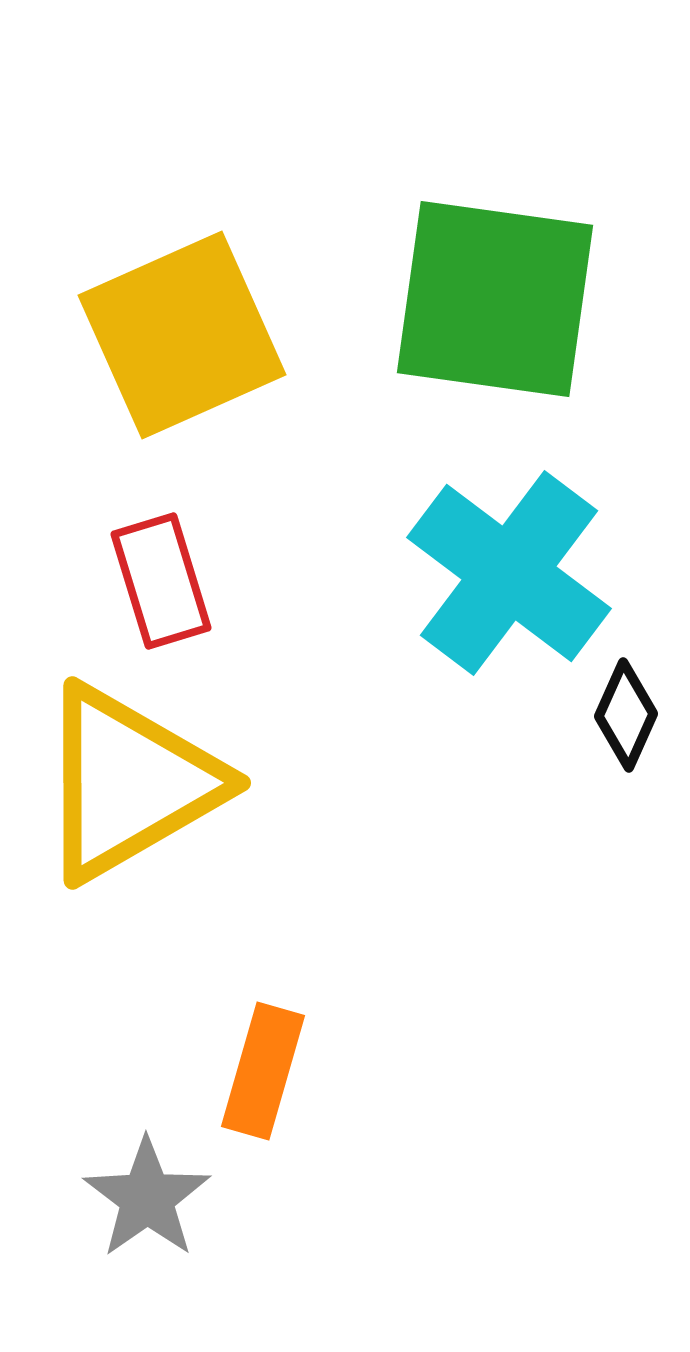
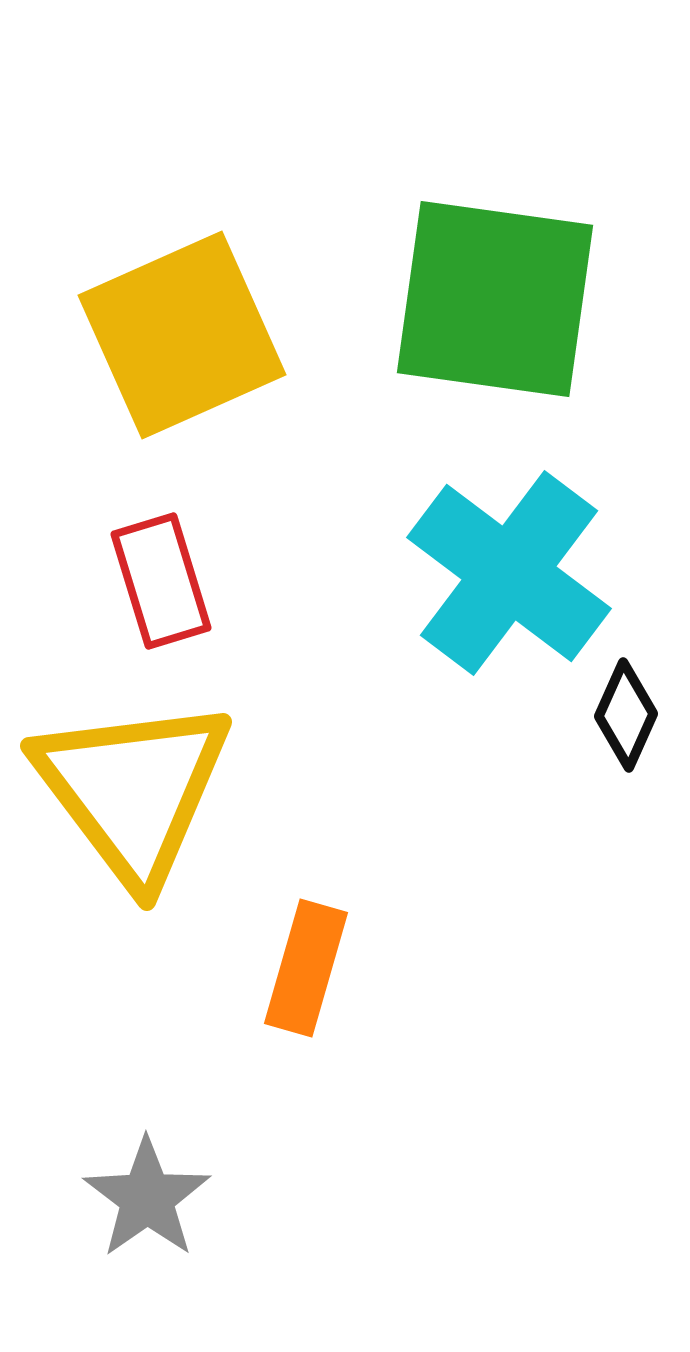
yellow triangle: moved 4 px right, 7 px down; rotated 37 degrees counterclockwise
orange rectangle: moved 43 px right, 103 px up
